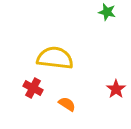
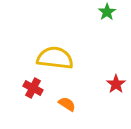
green star: rotated 24 degrees clockwise
red star: moved 5 px up
